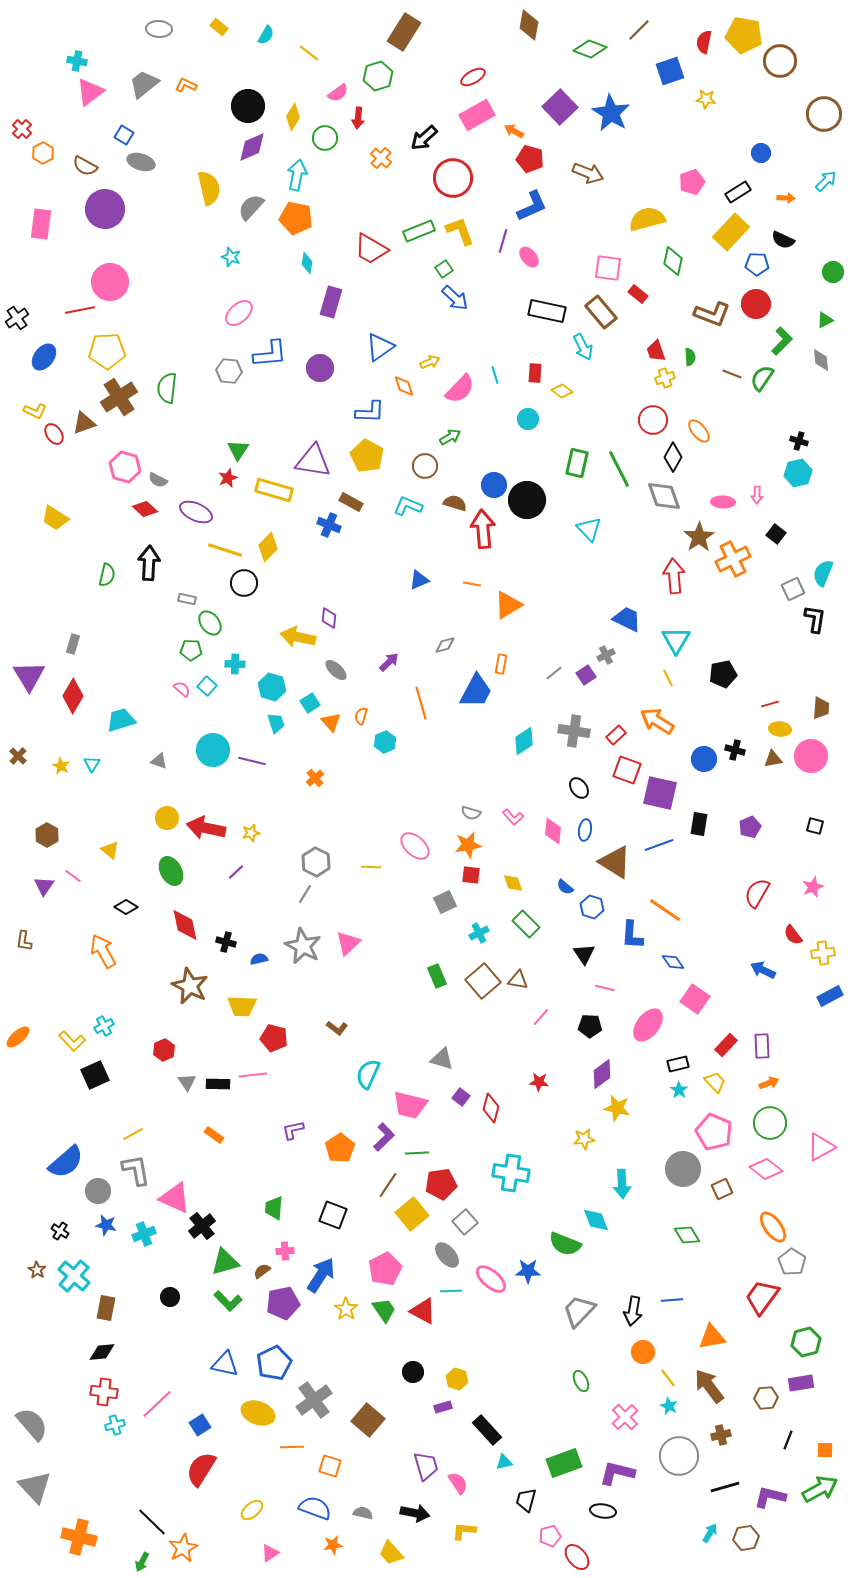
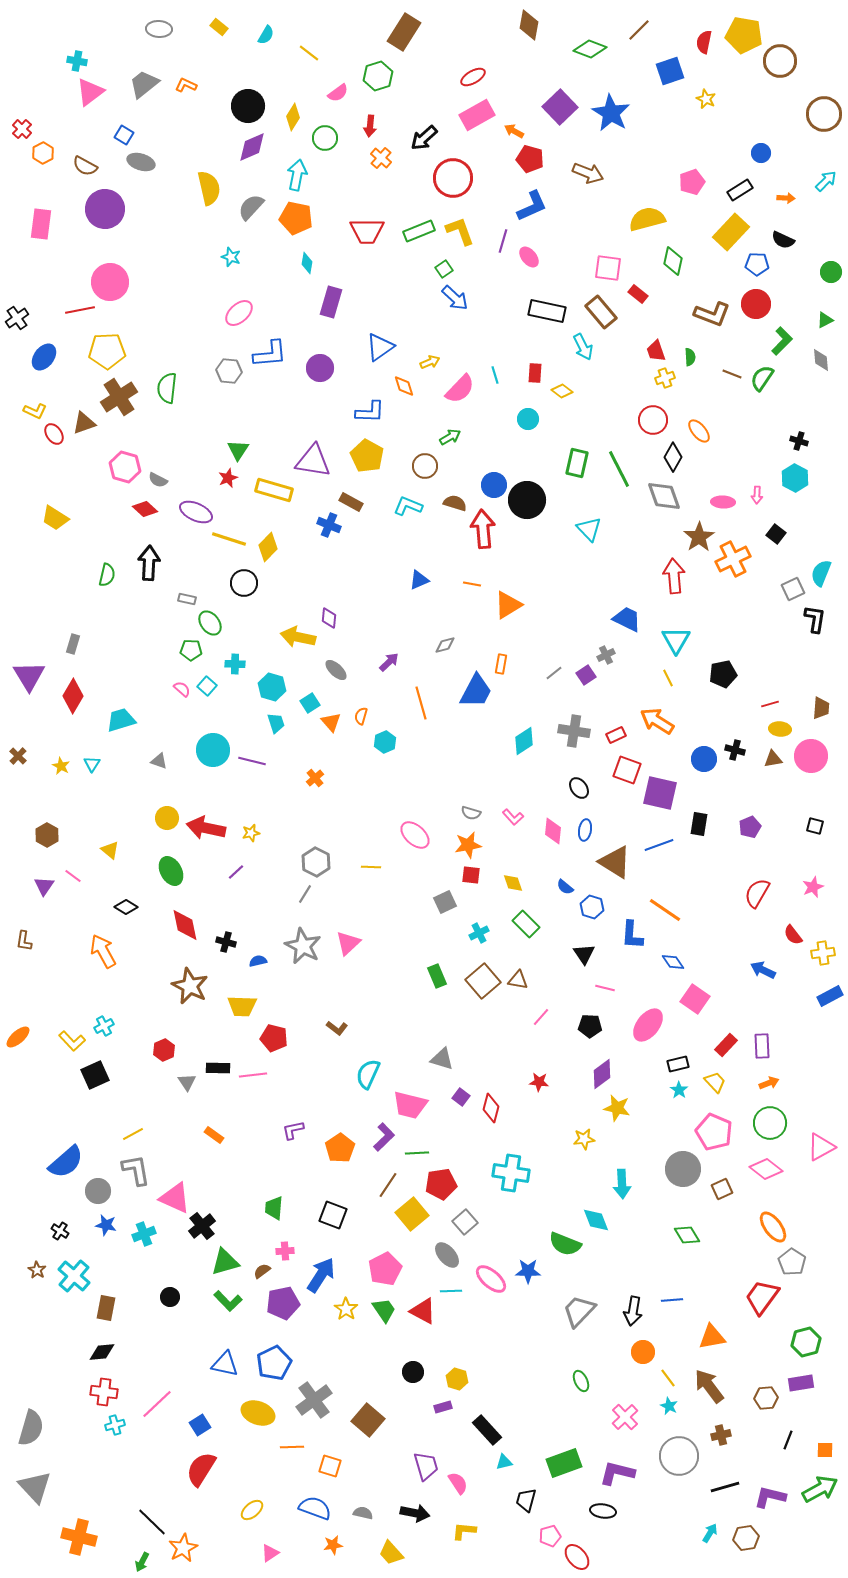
yellow star at (706, 99): rotated 18 degrees clockwise
red arrow at (358, 118): moved 12 px right, 8 px down
black rectangle at (738, 192): moved 2 px right, 2 px up
red trapezoid at (371, 249): moved 4 px left, 18 px up; rotated 30 degrees counterclockwise
green circle at (833, 272): moved 2 px left
cyan hexagon at (798, 473): moved 3 px left, 5 px down; rotated 20 degrees counterclockwise
yellow line at (225, 550): moved 4 px right, 11 px up
cyan semicircle at (823, 573): moved 2 px left
red rectangle at (616, 735): rotated 18 degrees clockwise
pink ellipse at (415, 846): moved 11 px up
blue semicircle at (259, 959): moved 1 px left, 2 px down
black rectangle at (218, 1084): moved 16 px up
gray semicircle at (32, 1424): moved 1 px left, 4 px down; rotated 57 degrees clockwise
